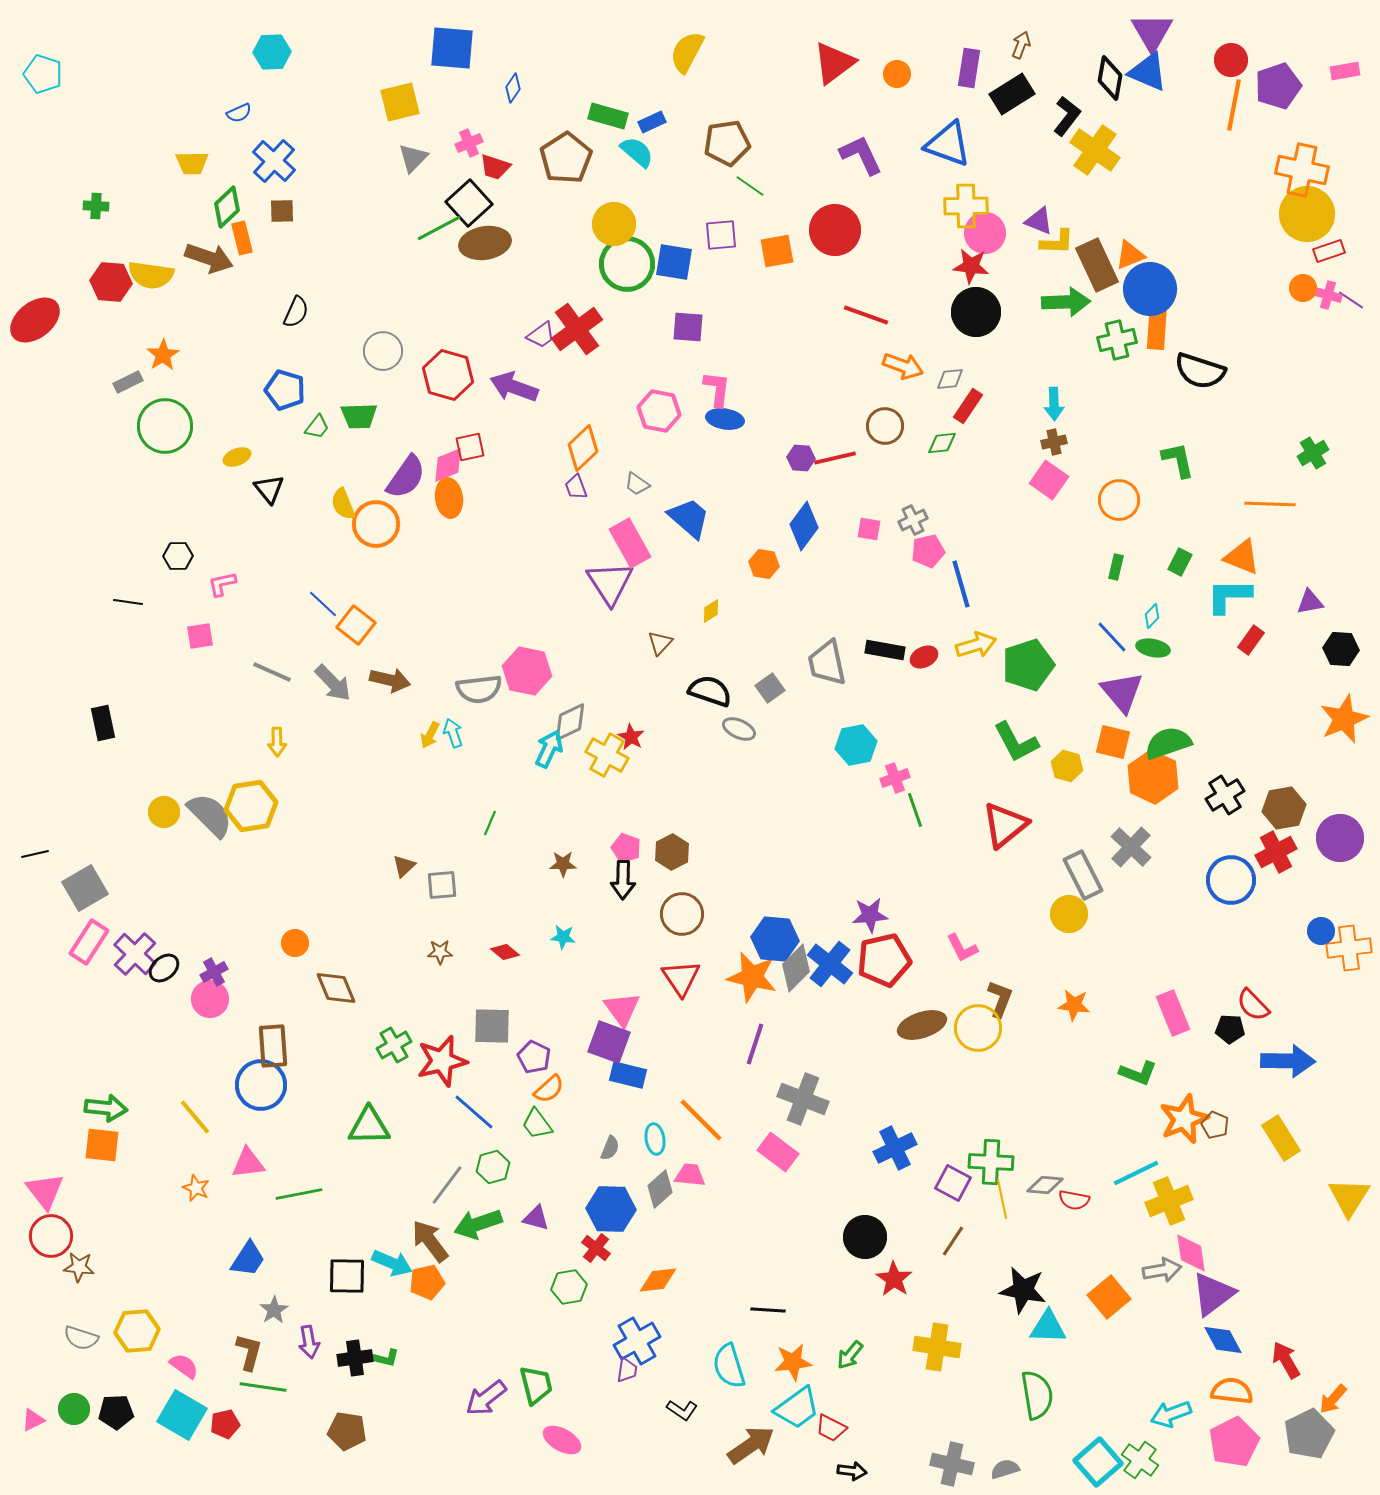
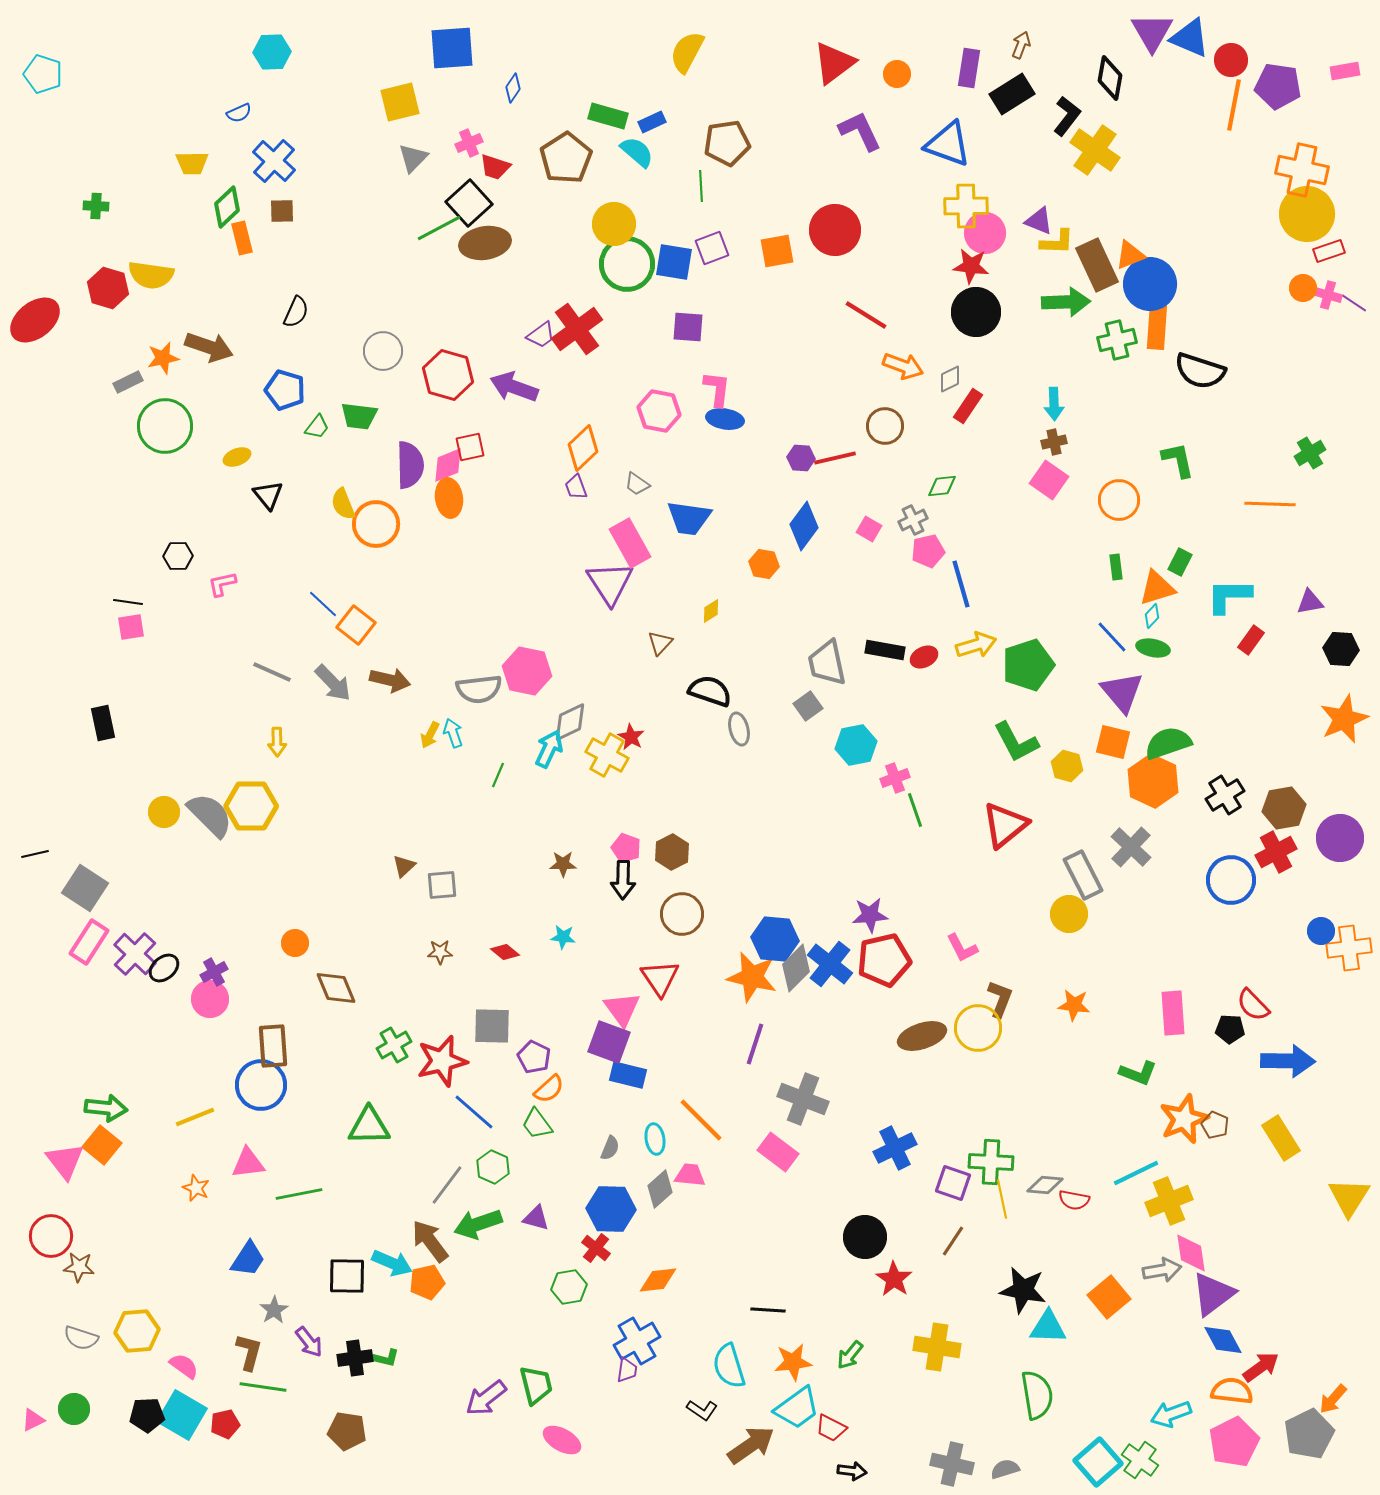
blue square at (452, 48): rotated 9 degrees counterclockwise
blue triangle at (1148, 72): moved 42 px right, 34 px up
purple pentagon at (1278, 86): rotated 27 degrees clockwise
purple L-shape at (861, 155): moved 1 px left, 24 px up
green line at (750, 186): moved 49 px left; rotated 52 degrees clockwise
purple square at (721, 235): moved 9 px left, 13 px down; rotated 16 degrees counterclockwise
brown arrow at (209, 258): moved 89 px down
red hexagon at (111, 282): moved 3 px left, 6 px down; rotated 12 degrees clockwise
blue circle at (1150, 289): moved 5 px up
purple line at (1351, 300): moved 3 px right, 3 px down
red line at (866, 315): rotated 12 degrees clockwise
orange star at (163, 355): moved 3 px down; rotated 20 degrees clockwise
gray diamond at (950, 379): rotated 20 degrees counterclockwise
green trapezoid at (359, 416): rotated 9 degrees clockwise
green diamond at (942, 443): moved 43 px down
green cross at (1313, 453): moved 3 px left
purple semicircle at (406, 477): moved 4 px right, 12 px up; rotated 36 degrees counterclockwise
black triangle at (269, 489): moved 1 px left, 6 px down
blue trapezoid at (689, 518): rotated 147 degrees clockwise
pink square at (869, 529): rotated 20 degrees clockwise
orange triangle at (1242, 557): moved 85 px left, 31 px down; rotated 39 degrees counterclockwise
green rectangle at (1116, 567): rotated 20 degrees counterclockwise
pink square at (200, 636): moved 69 px left, 9 px up
gray square at (770, 688): moved 38 px right, 18 px down
gray ellipse at (739, 729): rotated 52 degrees clockwise
orange hexagon at (1153, 777): moved 4 px down
yellow hexagon at (251, 806): rotated 9 degrees clockwise
green line at (490, 823): moved 8 px right, 48 px up
gray square at (85, 888): rotated 27 degrees counterclockwise
red triangle at (681, 978): moved 21 px left
pink rectangle at (1173, 1013): rotated 18 degrees clockwise
brown ellipse at (922, 1025): moved 11 px down
yellow line at (195, 1117): rotated 72 degrees counterclockwise
orange square at (102, 1145): rotated 33 degrees clockwise
green hexagon at (493, 1167): rotated 20 degrees counterclockwise
purple square at (953, 1183): rotated 9 degrees counterclockwise
pink triangle at (45, 1191): moved 20 px right, 30 px up
purple arrow at (309, 1342): rotated 28 degrees counterclockwise
red arrow at (1286, 1360): moved 25 px left, 7 px down; rotated 84 degrees clockwise
black L-shape at (682, 1410): moved 20 px right
black pentagon at (116, 1412): moved 31 px right, 3 px down
